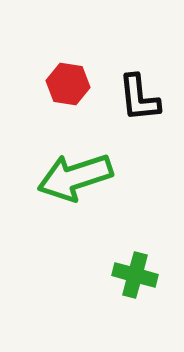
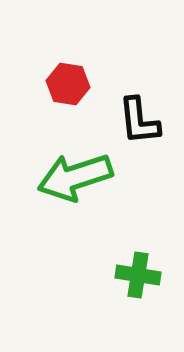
black L-shape: moved 23 px down
green cross: moved 3 px right; rotated 6 degrees counterclockwise
